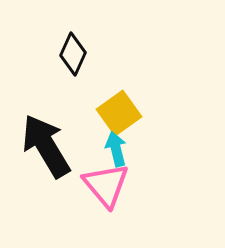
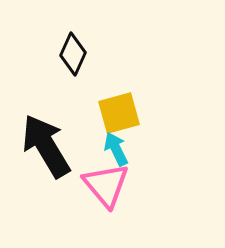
yellow square: rotated 21 degrees clockwise
cyan arrow: rotated 12 degrees counterclockwise
